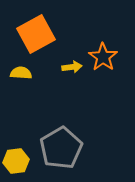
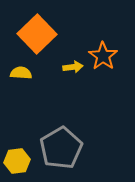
orange square: moved 1 px right; rotated 15 degrees counterclockwise
orange star: moved 1 px up
yellow arrow: moved 1 px right
yellow hexagon: moved 1 px right
